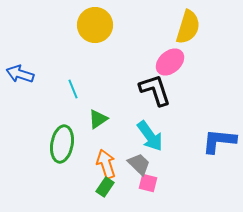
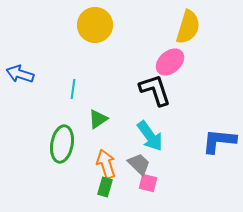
cyan line: rotated 30 degrees clockwise
green rectangle: rotated 18 degrees counterclockwise
